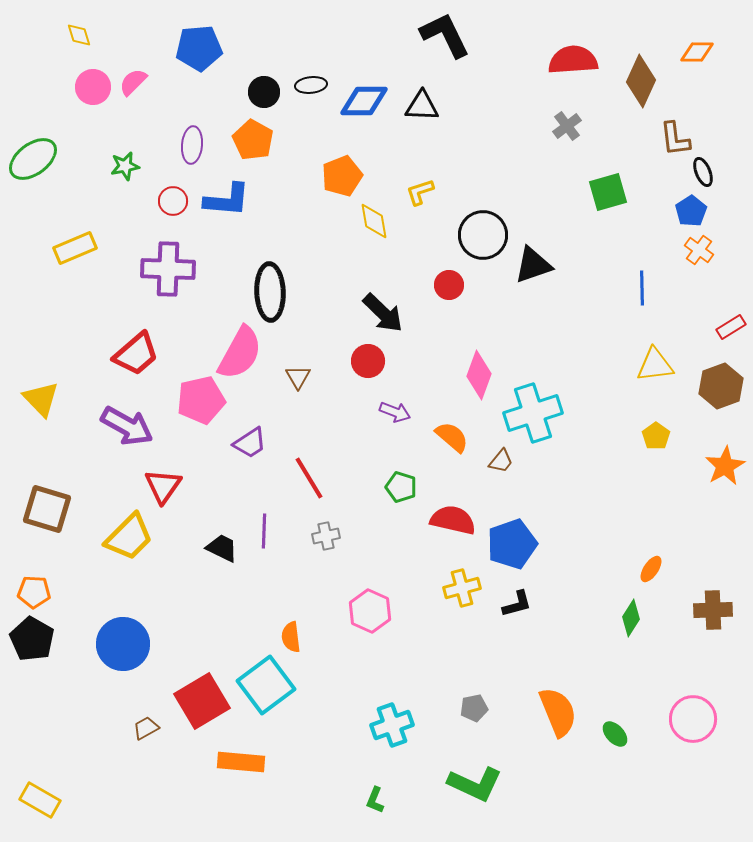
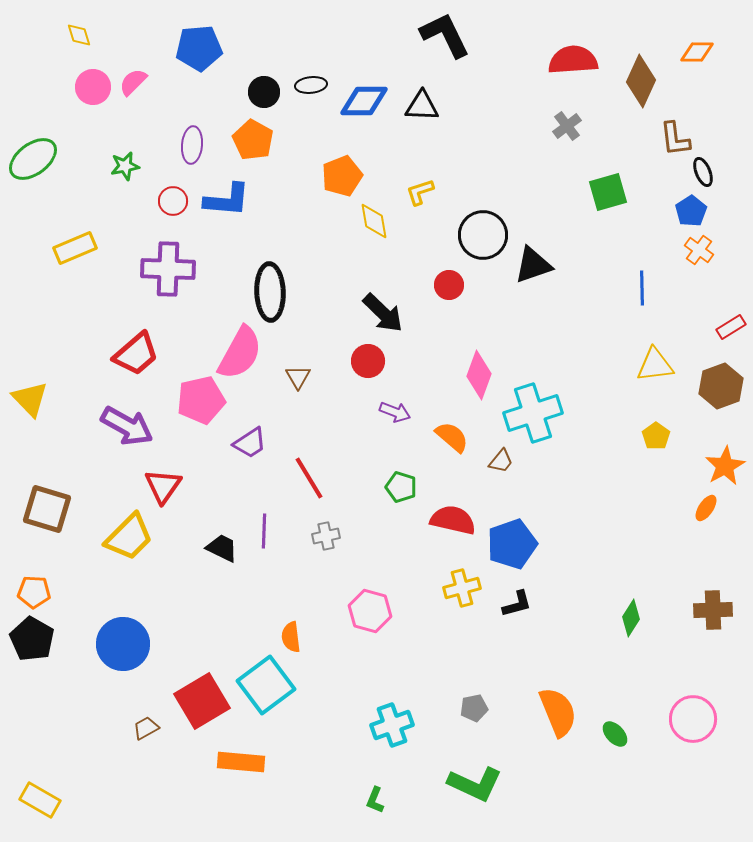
yellow triangle at (41, 399): moved 11 px left
orange ellipse at (651, 569): moved 55 px right, 61 px up
pink hexagon at (370, 611): rotated 9 degrees counterclockwise
